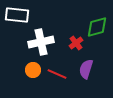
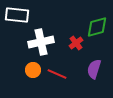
purple semicircle: moved 8 px right
